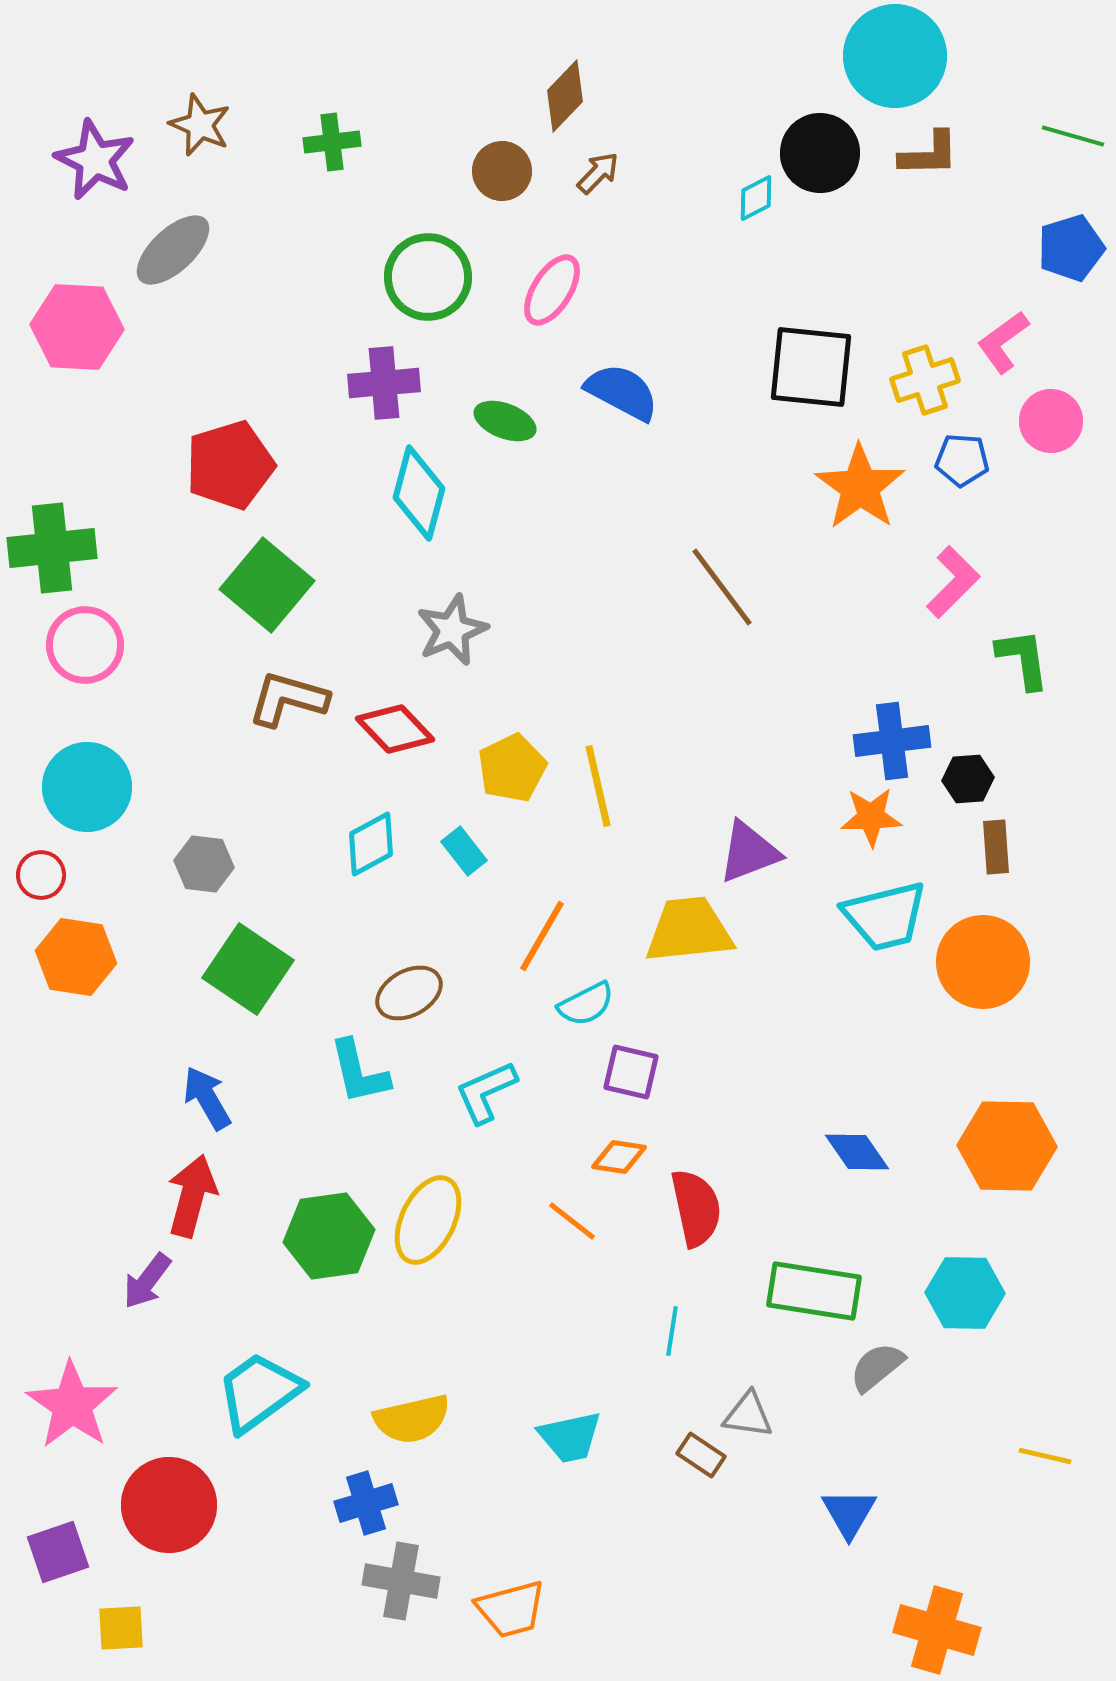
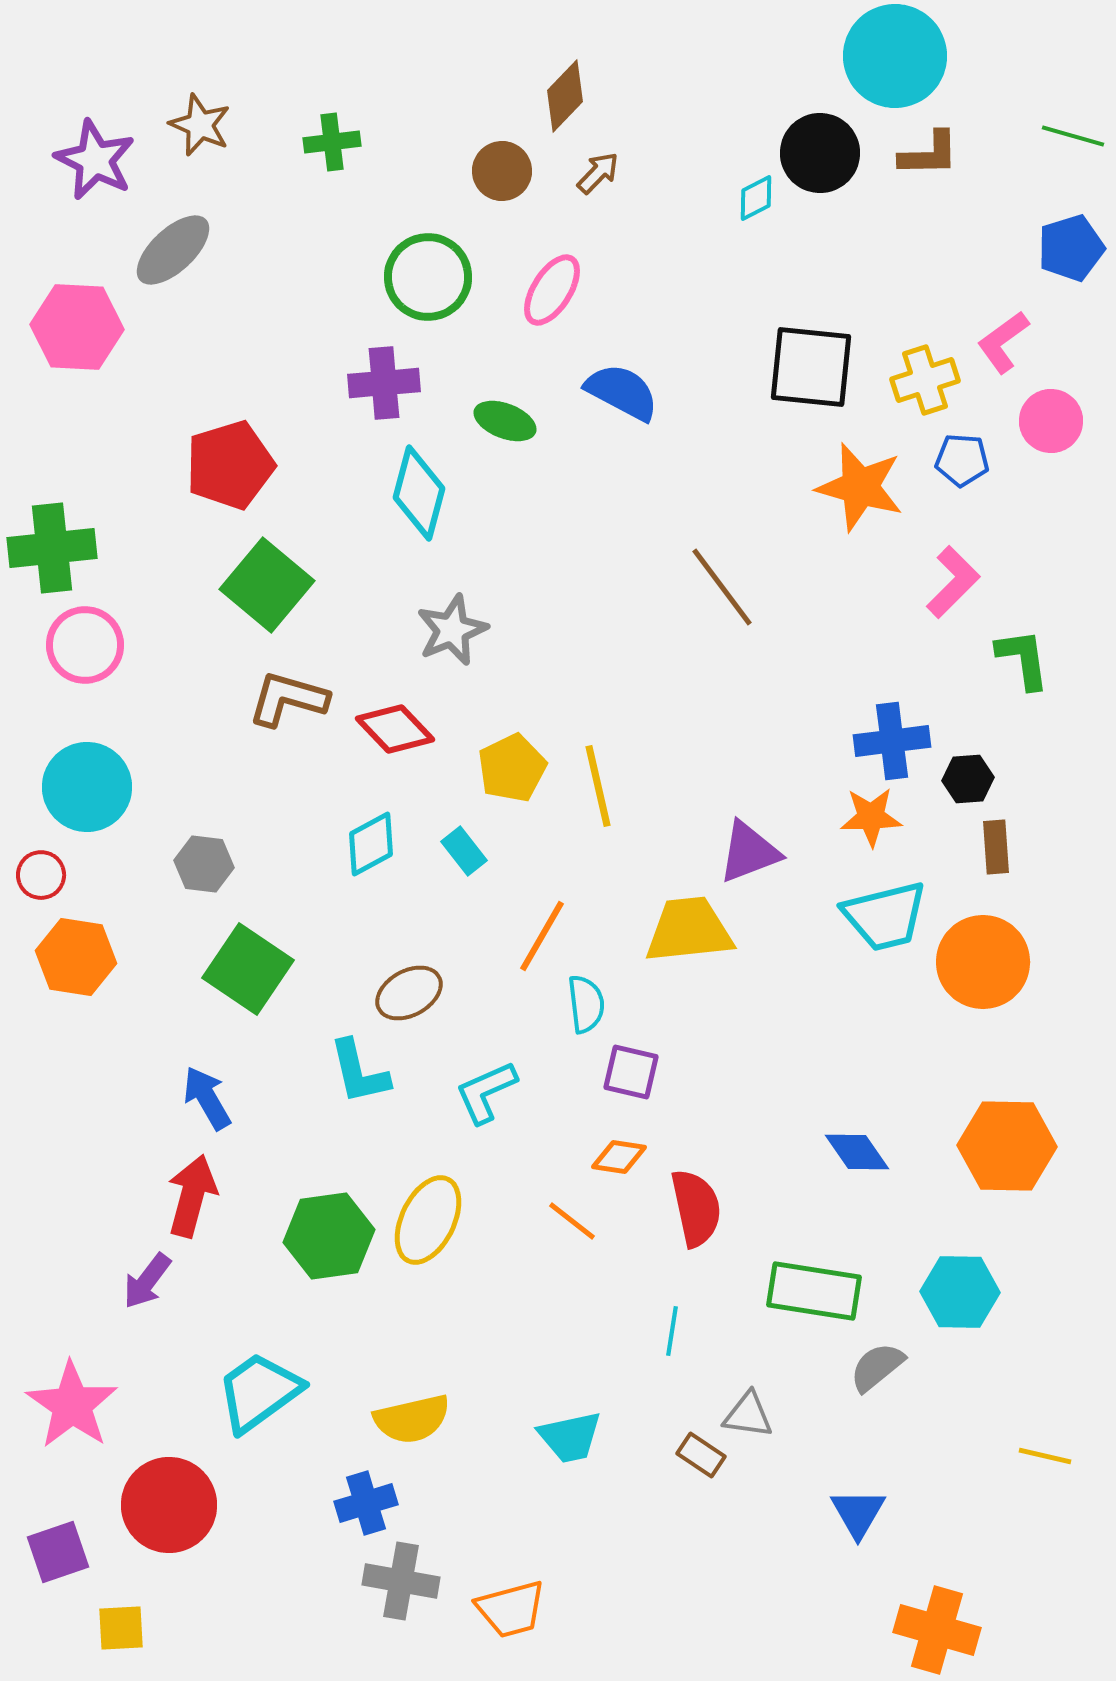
orange star at (860, 487): rotated 20 degrees counterclockwise
cyan semicircle at (586, 1004): rotated 70 degrees counterclockwise
cyan hexagon at (965, 1293): moved 5 px left, 1 px up
blue triangle at (849, 1513): moved 9 px right
